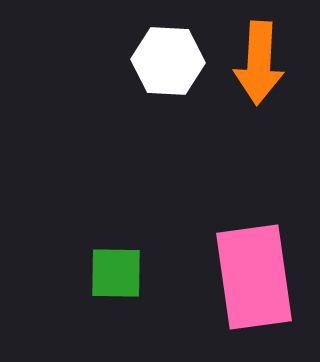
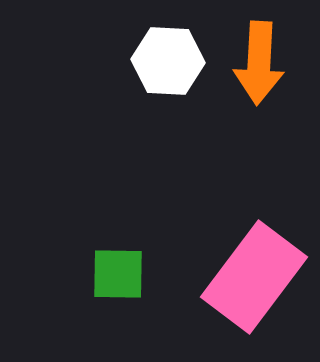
green square: moved 2 px right, 1 px down
pink rectangle: rotated 45 degrees clockwise
